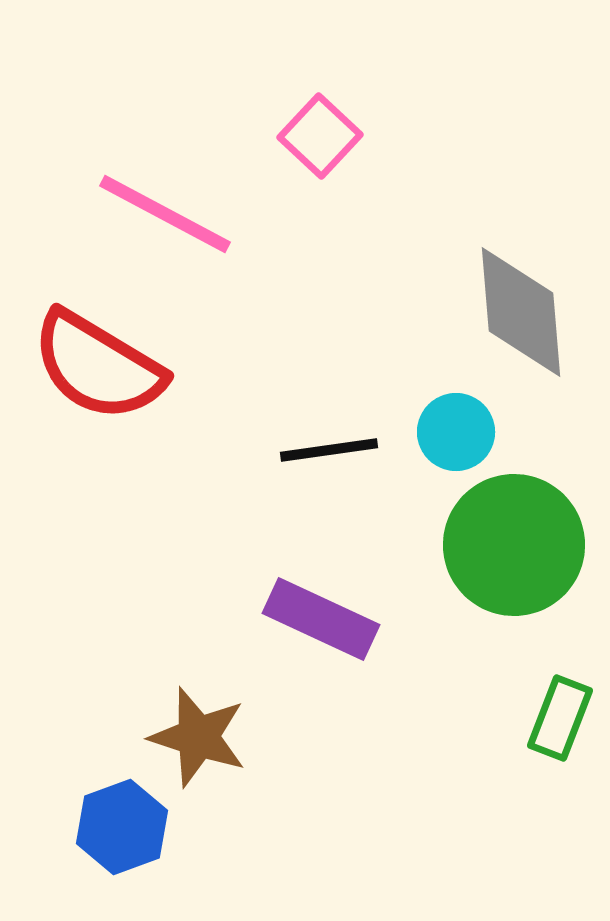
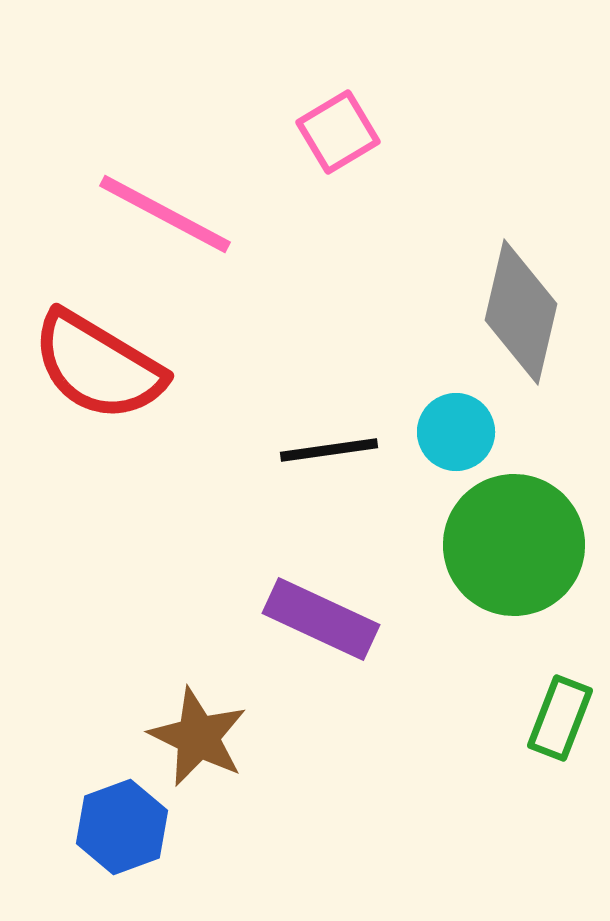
pink square: moved 18 px right, 4 px up; rotated 16 degrees clockwise
gray diamond: rotated 18 degrees clockwise
brown star: rotated 8 degrees clockwise
